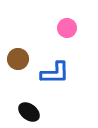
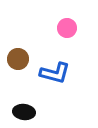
blue L-shape: rotated 16 degrees clockwise
black ellipse: moved 5 px left; rotated 30 degrees counterclockwise
